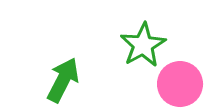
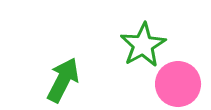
pink circle: moved 2 px left
